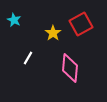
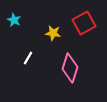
red square: moved 3 px right, 1 px up
yellow star: rotated 28 degrees counterclockwise
pink diamond: rotated 12 degrees clockwise
